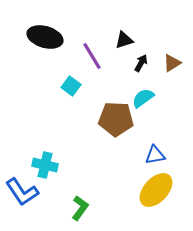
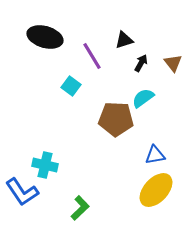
brown triangle: moved 1 px right; rotated 36 degrees counterclockwise
green L-shape: rotated 10 degrees clockwise
